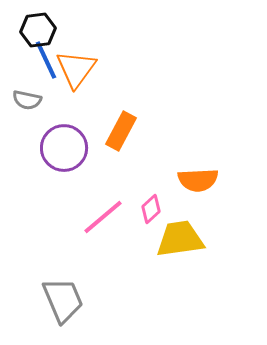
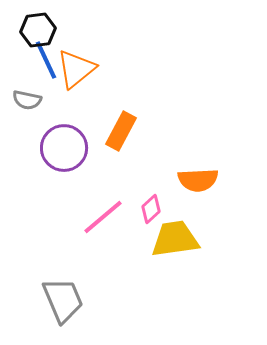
orange triangle: rotated 15 degrees clockwise
yellow trapezoid: moved 5 px left
